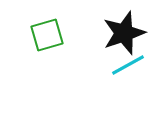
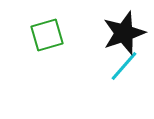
cyan line: moved 4 px left, 1 px down; rotated 20 degrees counterclockwise
